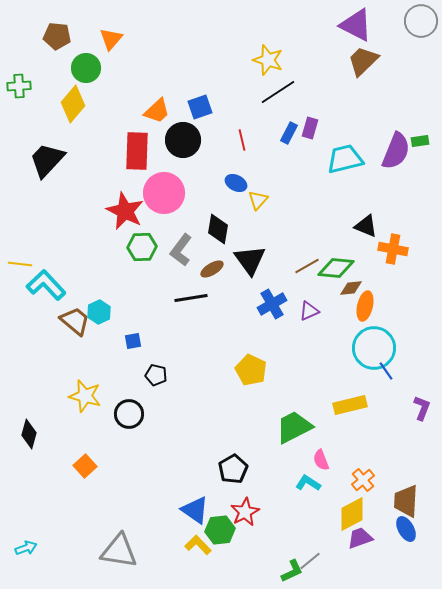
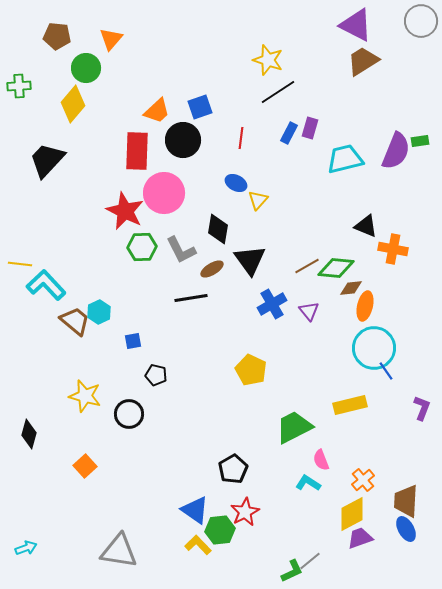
brown trapezoid at (363, 61): rotated 12 degrees clockwise
red line at (242, 140): moved 1 px left, 2 px up; rotated 20 degrees clockwise
gray L-shape at (181, 250): rotated 64 degrees counterclockwise
purple triangle at (309, 311): rotated 45 degrees counterclockwise
